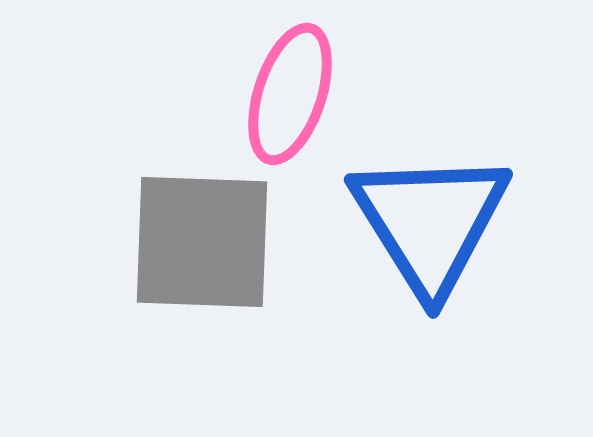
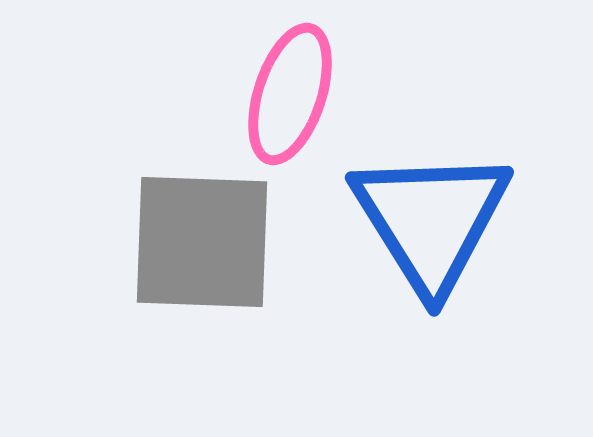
blue triangle: moved 1 px right, 2 px up
